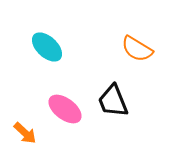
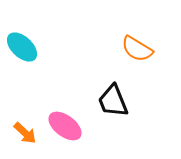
cyan ellipse: moved 25 px left
pink ellipse: moved 17 px down
